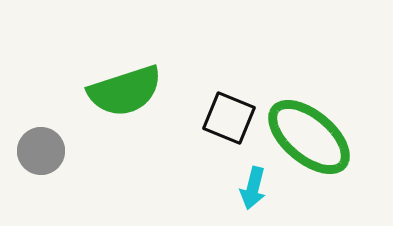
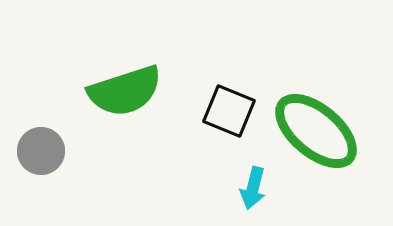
black square: moved 7 px up
green ellipse: moved 7 px right, 6 px up
